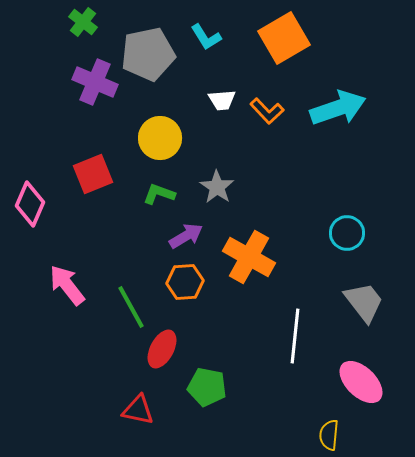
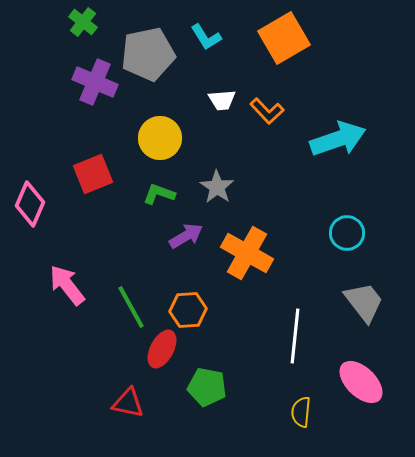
cyan arrow: moved 31 px down
orange cross: moved 2 px left, 4 px up
orange hexagon: moved 3 px right, 28 px down
red triangle: moved 10 px left, 7 px up
yellow semicircle: moved 28 px left, 23 px up
